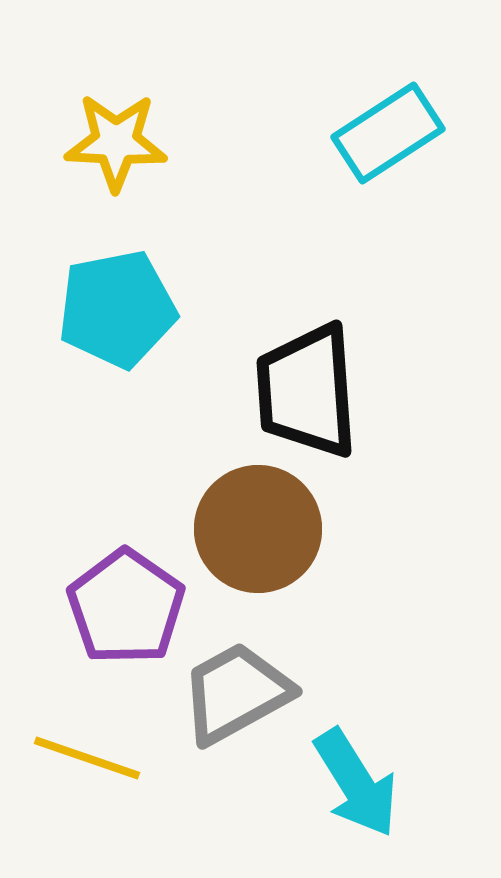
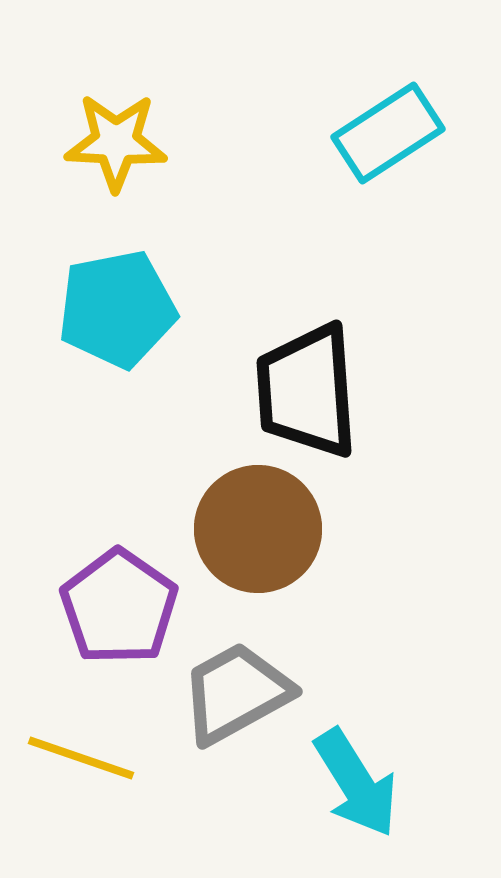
purple pentagon: moved 7 px left
yellow line: moved 6 px left
